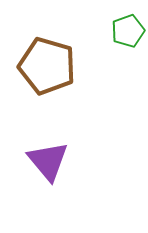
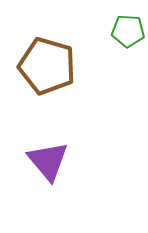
green pentagon: rotated 24 degrees clockwise
